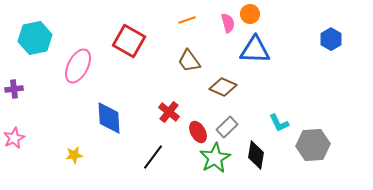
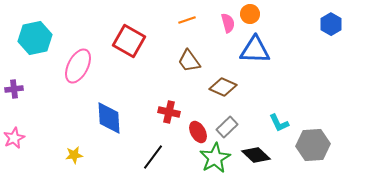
blue hexagon: moved 15 px up
red cross: rotated 25 degrees counterclockwise
black diamond: rotated 56 degrees counterclockwise
